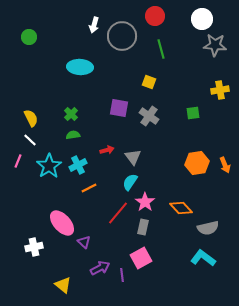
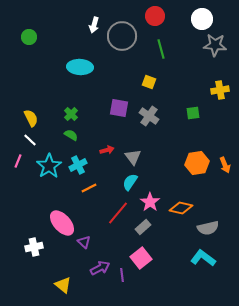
green semicircle: moved 2 px left; rotated 40 degrees clockwise
pink star: moved 5 px right
orange diamond: rotated 35 degrees counterclockwise
gray rectangle: rotated 35 degrees clockwise
pink square: rotated 10 degrees counterclockwise
